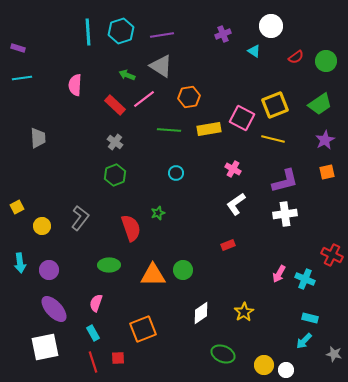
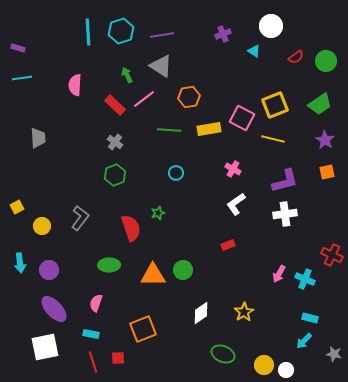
green arrow at (127, 75): rotated 42 degrees clockwise
purple star at (325, 140): rotated 12 degrees counterclockwise
cyan rectangle at (93, 333): moved 2 px left, 1 px down; rotated 49 degrees counterclockwise
